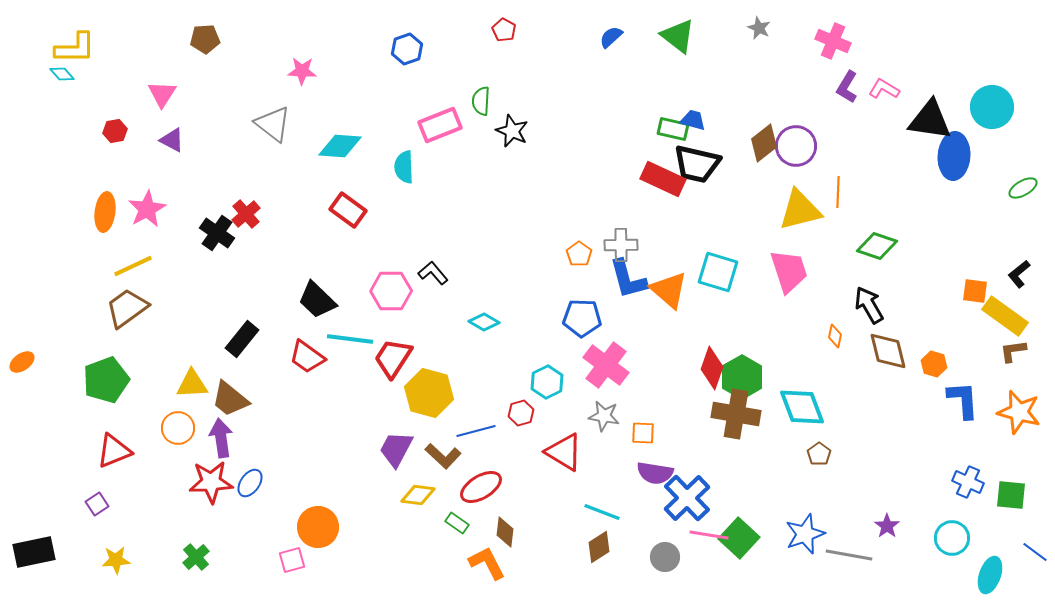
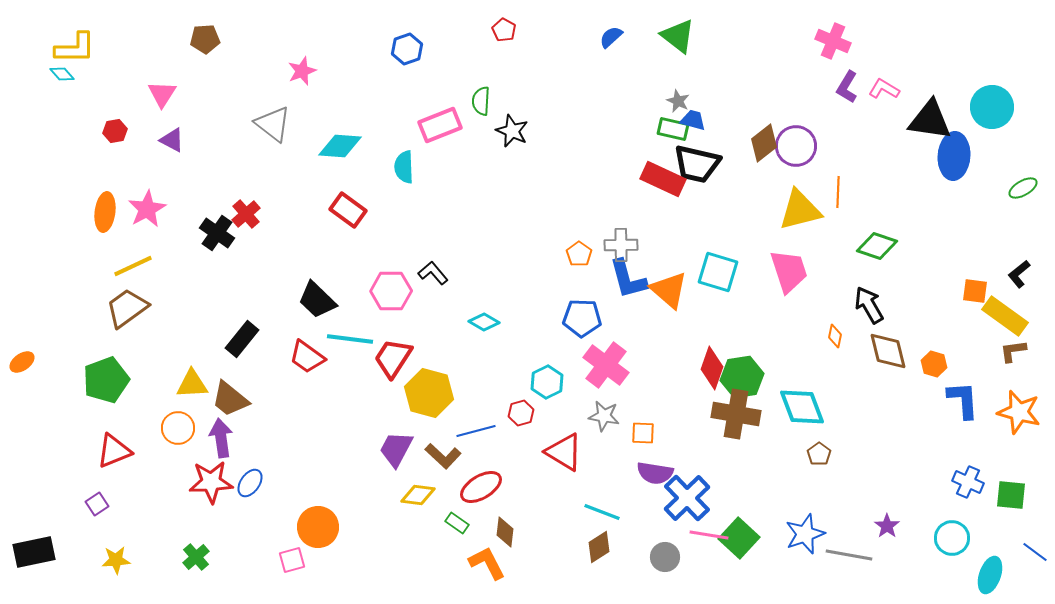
gray star at (759, 28): moved 81 px left, 73 px down
pink star at (302, 71): rotated 24 degrees counterclockwise
green hexagon at (742, 377): rotated 21 degrees clockwise
